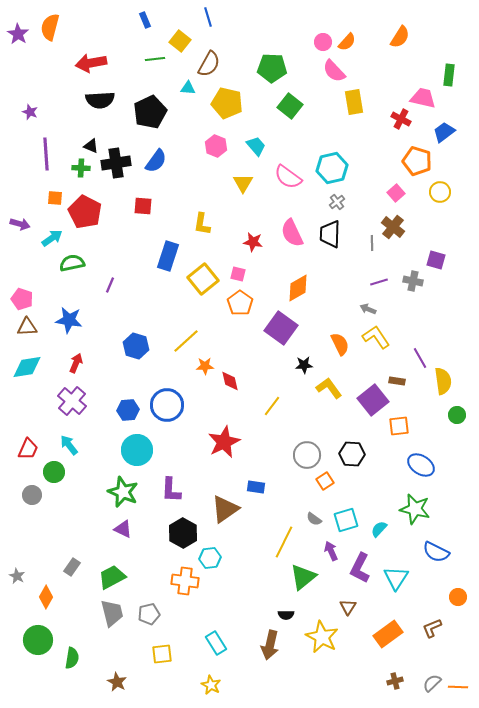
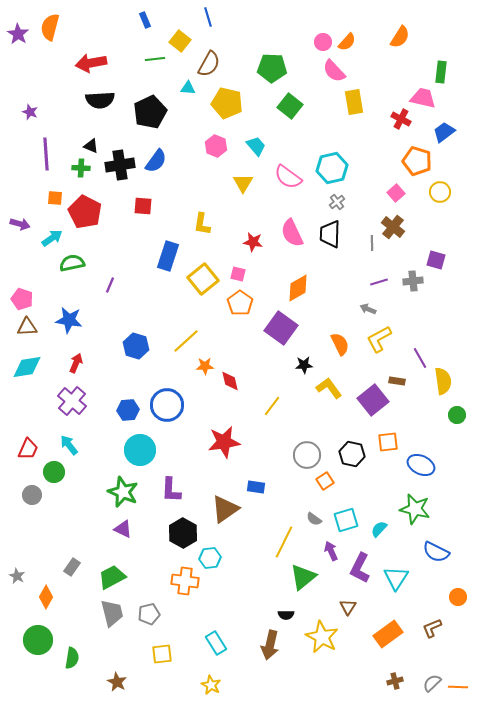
green rectangle at (449, 75): moved 8 px left, 3 px up
black cross at (116, 163): moved 4 px right, 2 px down
gray cross at (413, 281): rotated 18 degrees counterclockwise
yellow L-shape at (376, 337): moved 3 px right, 2 px down; rotated 84 degrees counterclockwise
orange square at (399, 426): moved 11 px left, 16 px down
red star at (224, 442): rotated 16 degrees clockwise
cyan circle at (137, 450): moved 3 px right
black hexagon at (352, 454): rotated 10 degrees clockwise
blue ellipse at (421, 465): rotated 8 degrees counterclockwise
